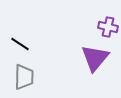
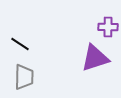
purple cross: rotated 12 degrees counterclockwise
purple triangle: rotated 32 degrees clockwise
